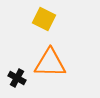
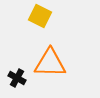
yellow square: moved 4 px left, 3 px up
